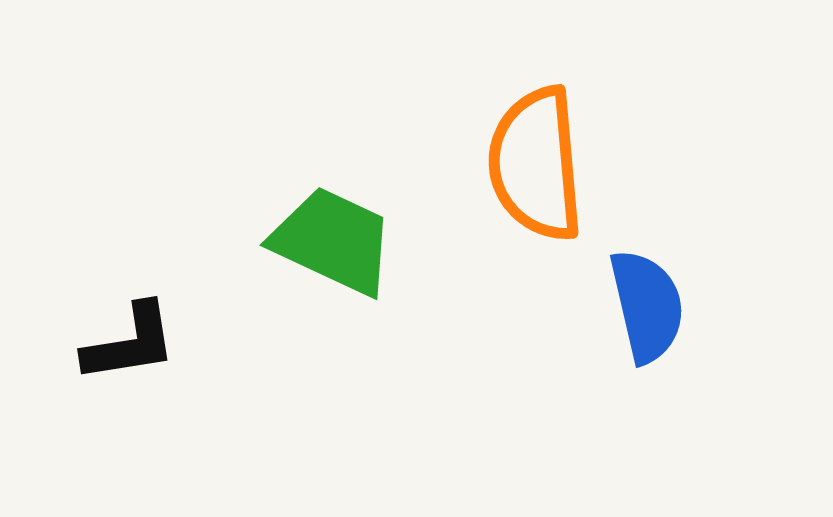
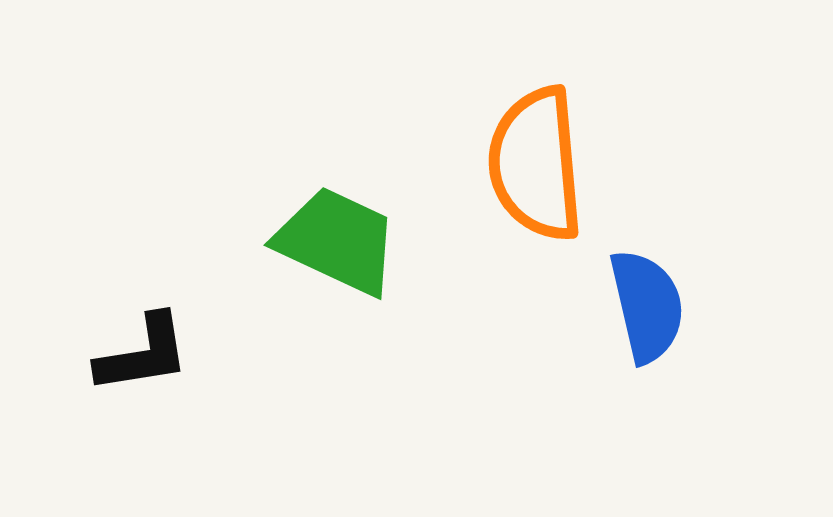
green trapezoid: moved 4 px right
black L-shape: moved 13 px right, 11 px down
